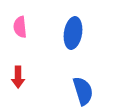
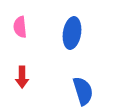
blue ellipse: moved 1 px left
red arrow: moved 4 px right
